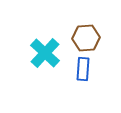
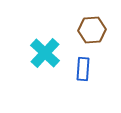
brown hexagon: moved 6 px right, 8 px up
